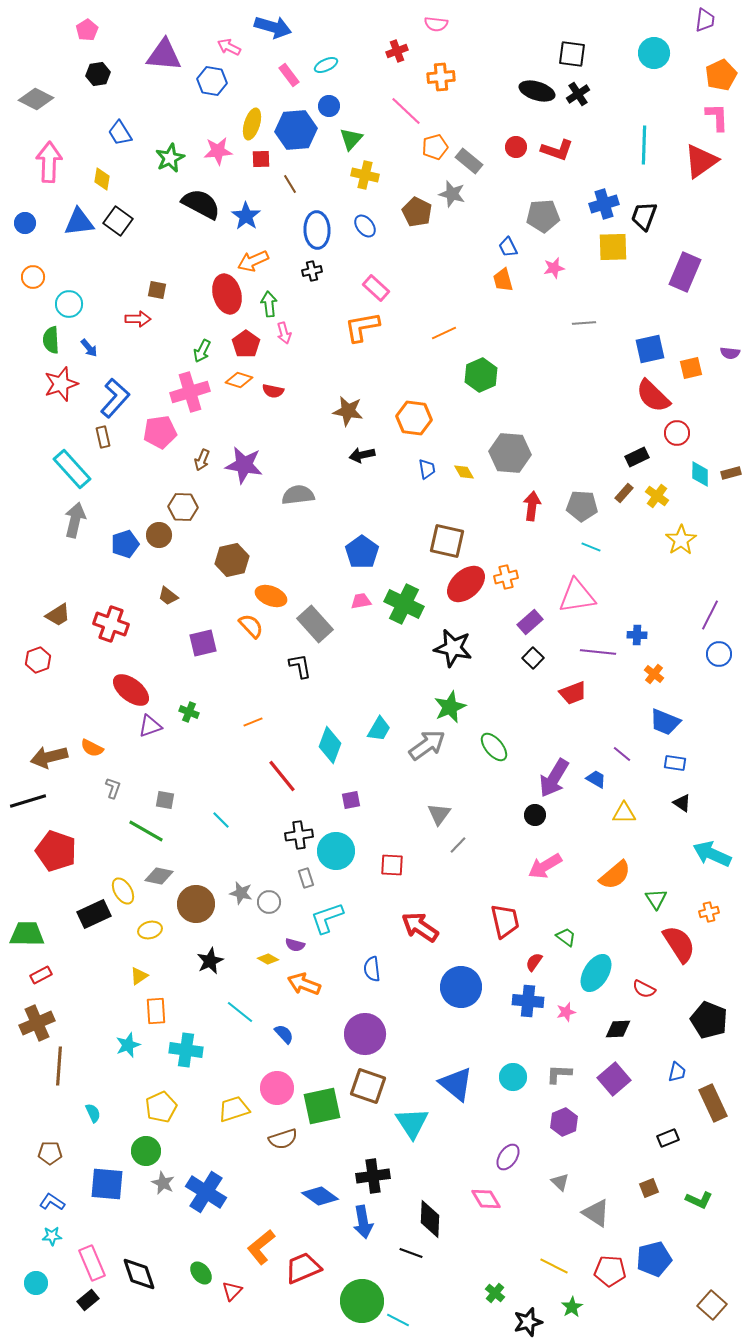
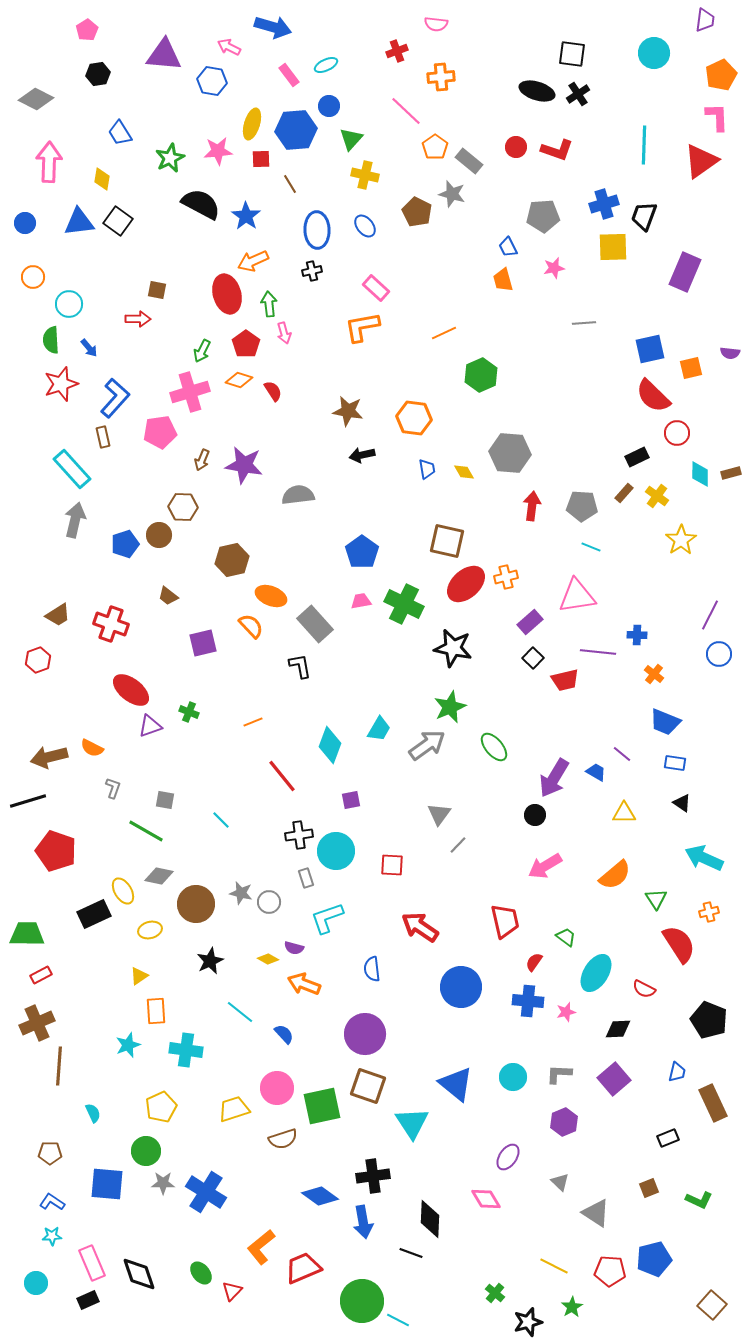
orange pentagon at (435, 147): rotated 20 degrees counterclockwise
red semicircle at (273, 391): rotated 135 degrees counterclockwise
red trapezoid at (573, 693): moved 8 px left, 13 px up; rotated 8 degrees clockwise
blue trapezoid at (596, 779): moved 7 px up
cyan arrow at (712, 854): moved 8 px left, 4 px down
purple semicircle at (295, 945): moved 1 px left, 3 px down
gray star at (163, 1183): rotated 25 degrees counterclockwise
black rectangle at (88, 1300): rotated 15 degrees clockwise
